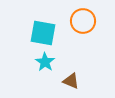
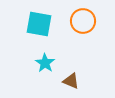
cyan square: moved 4 px left, 9 px up
cyan star: moved 1 px down
